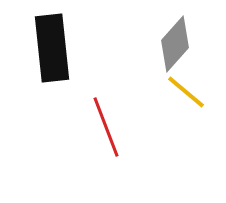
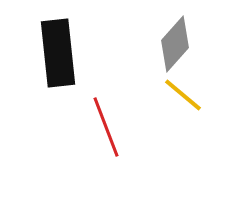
black rectangle: moved 6 px right, 5 px down
yellow line: moved 3 px left, 3 px down
